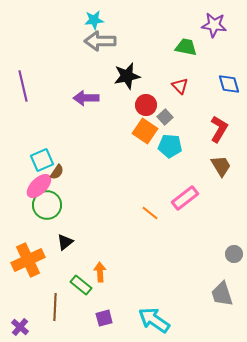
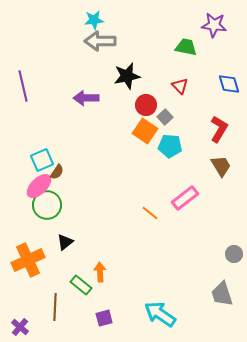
cyan arrow: moved 6 px right, 6 px up
